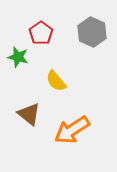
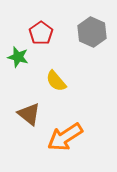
orange arrow: moved 7 px left, 7 px down
